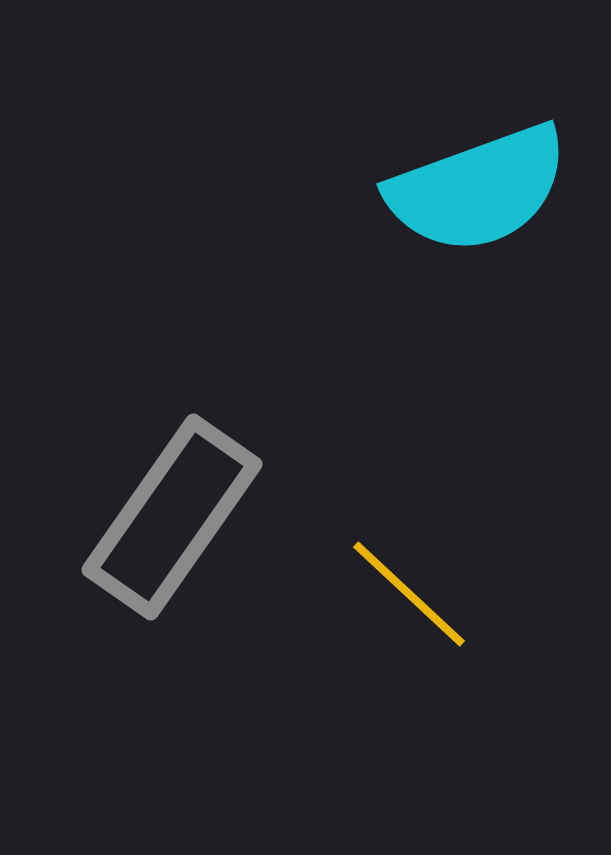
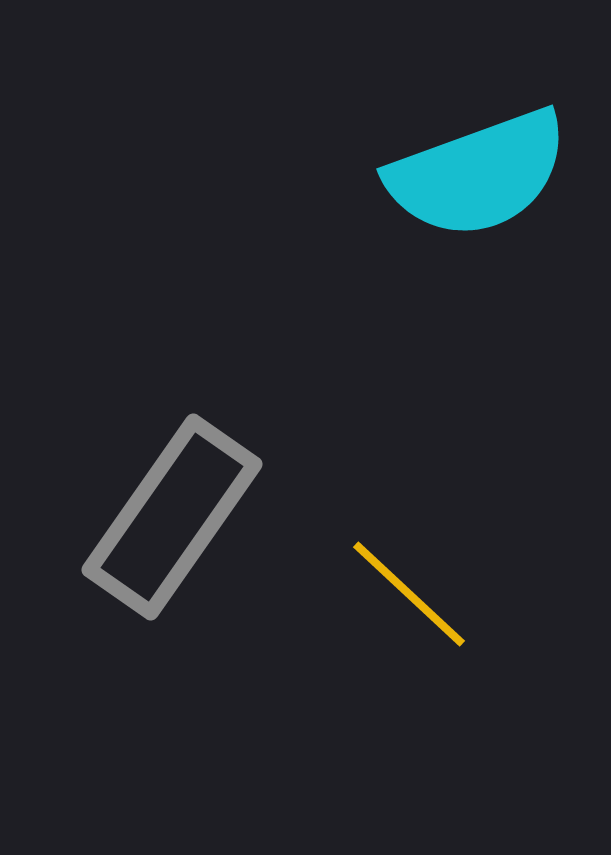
cyan semicircle: moved 15 px up
